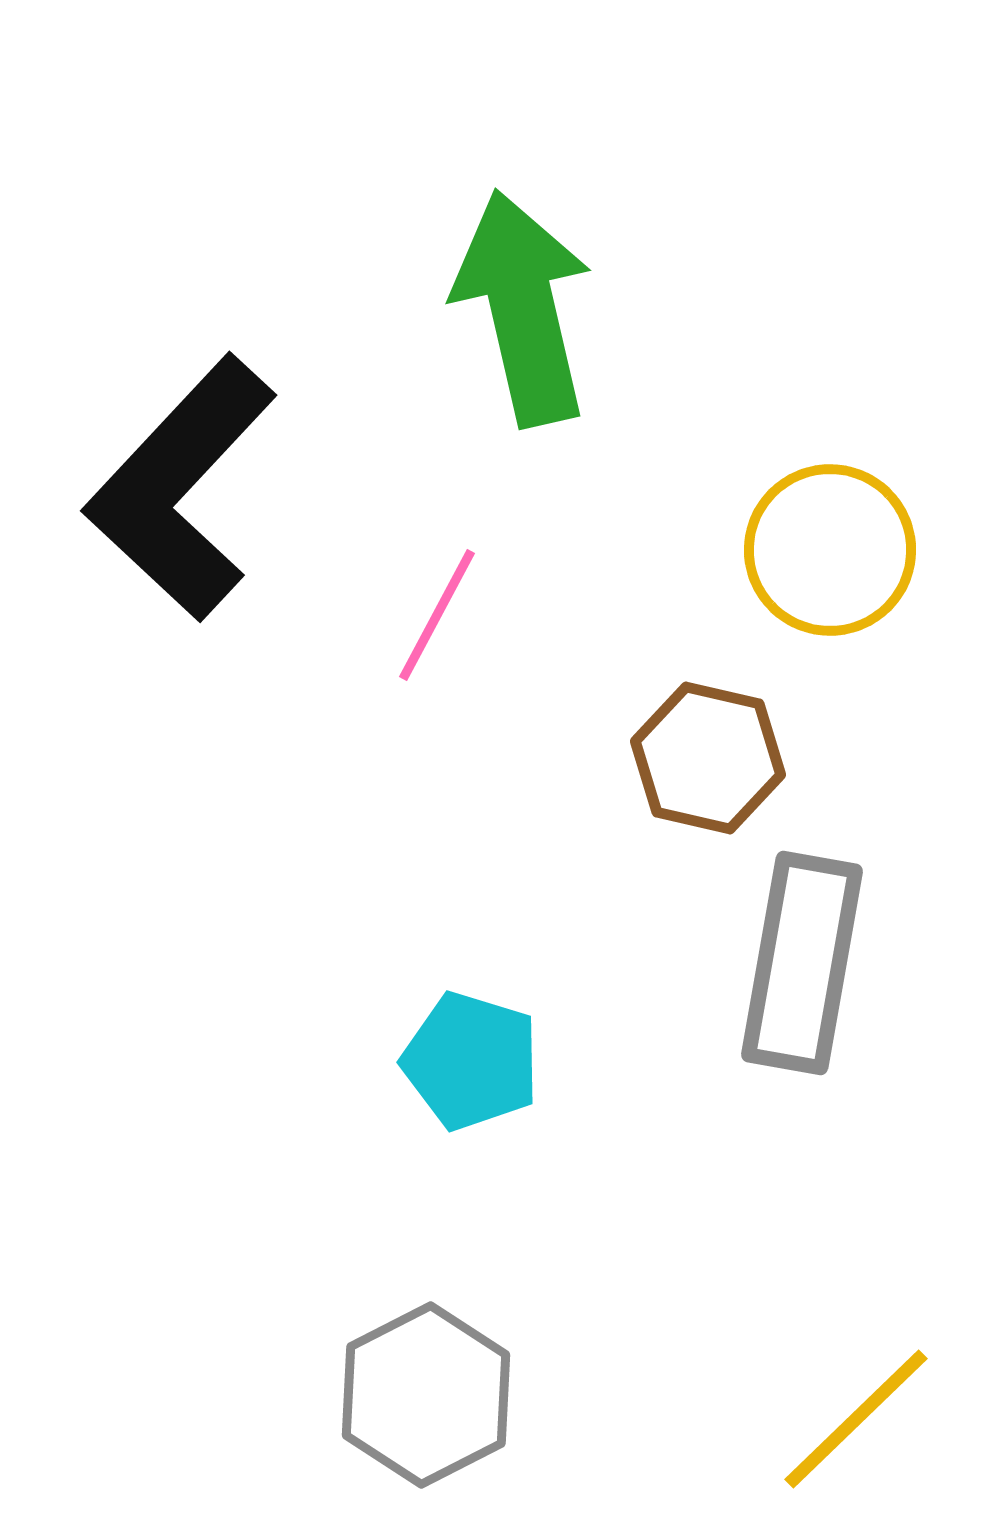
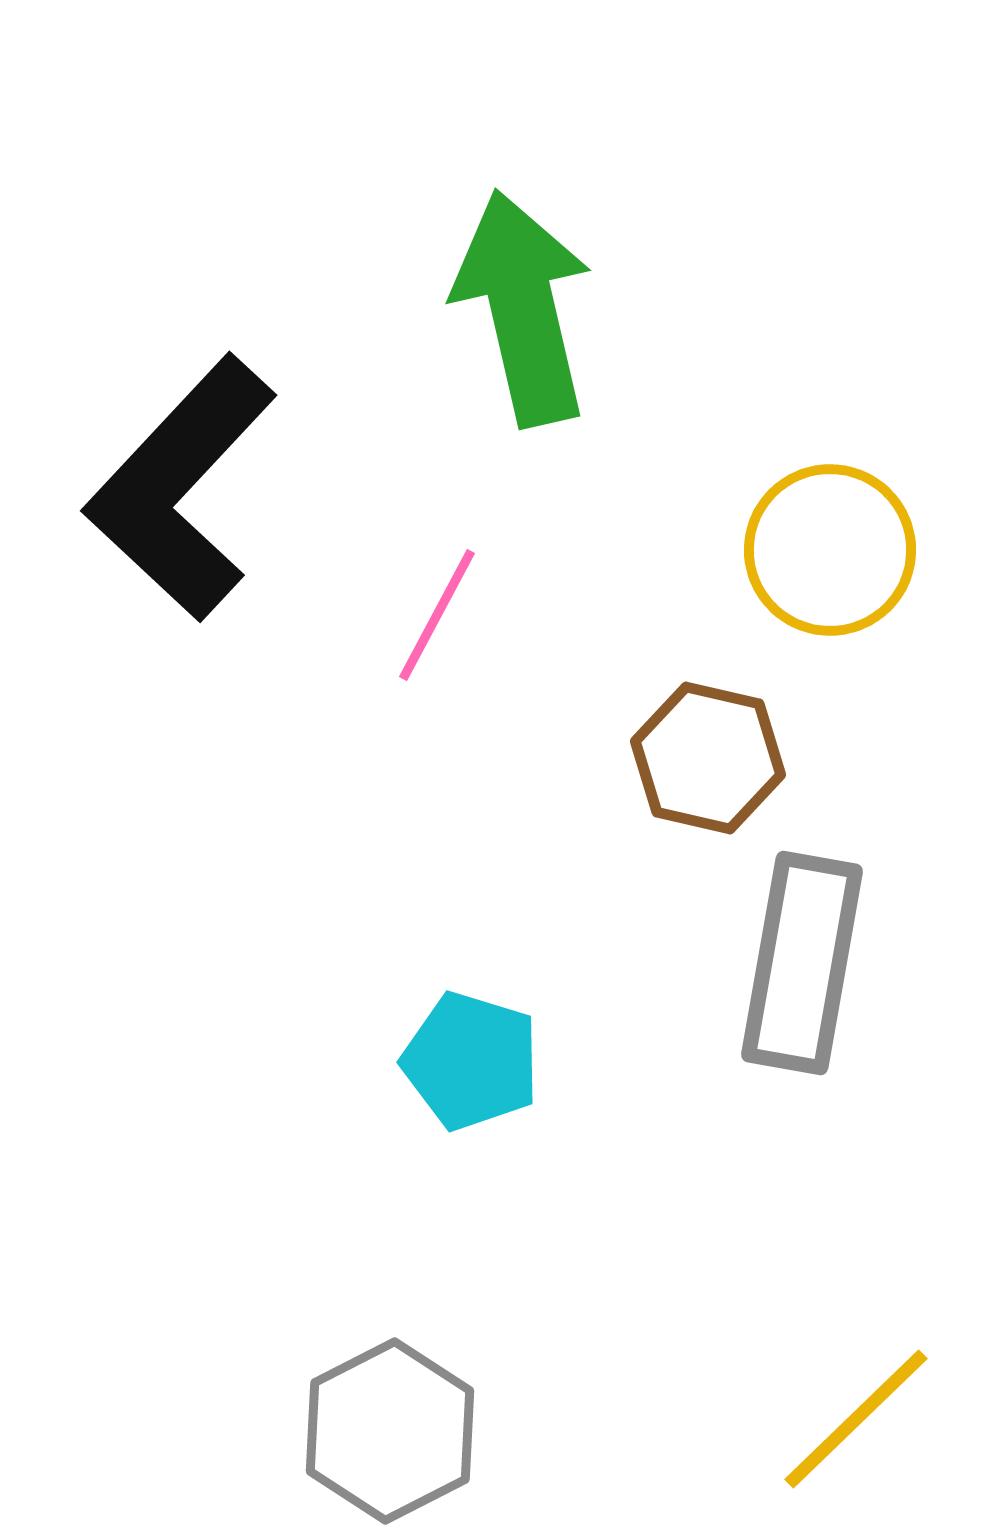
gray hexagon: moved 36 px left, 36 px down
